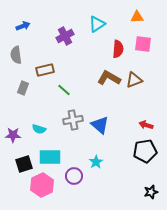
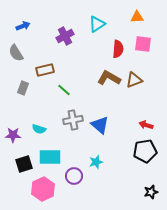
gray semicircle: moved 2 px up; rotated 24 degrees counterclockwise
cyan star: rotated 16 degrees clockwise
pink hexagon: moved 1 px right, 4 px down
